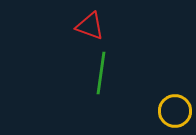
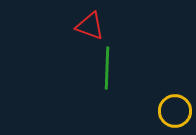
green line: moved 6 px right, 5 px up; rotated 6 degrees counterclockwise
